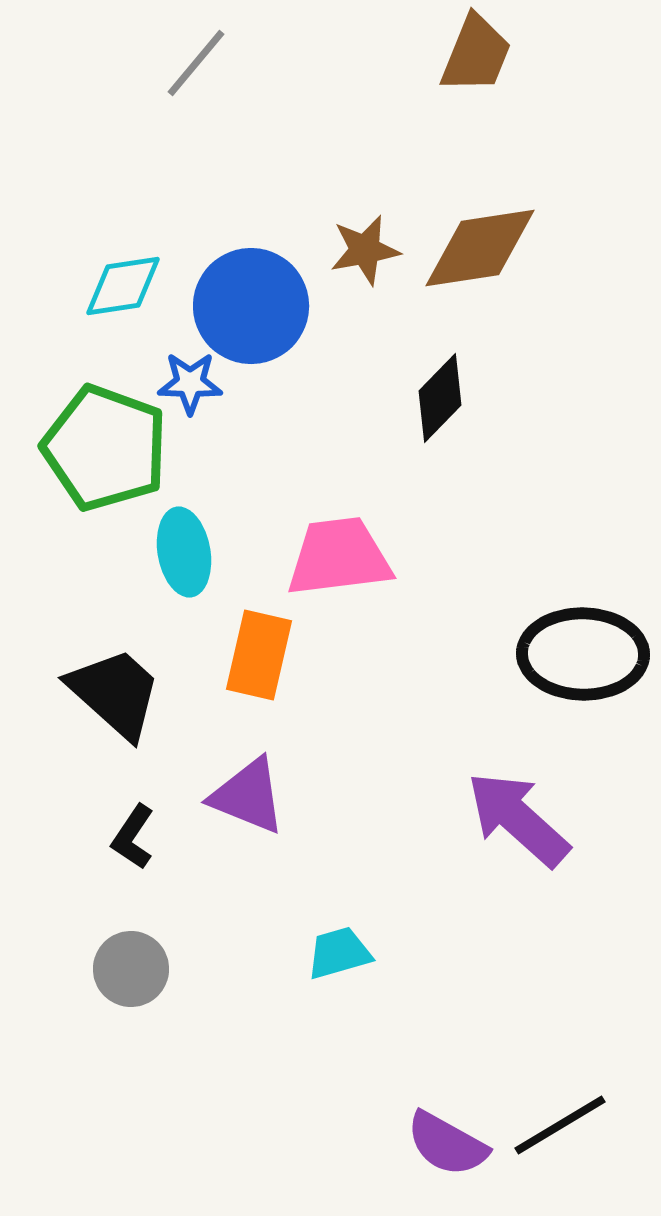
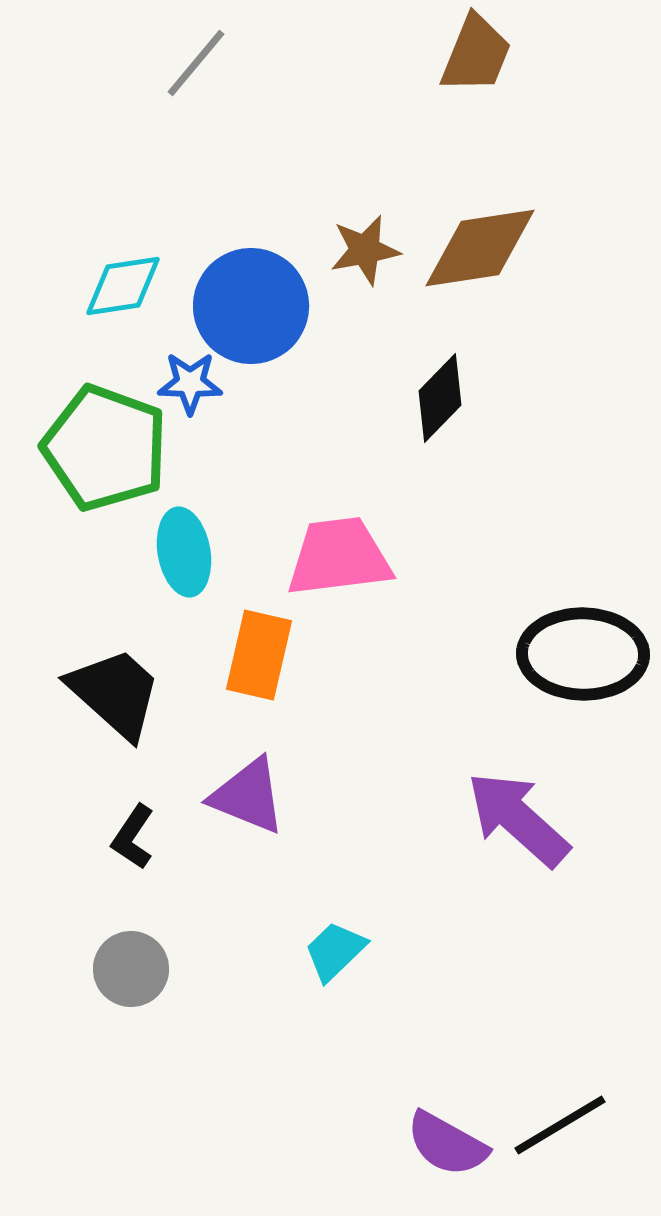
cyan trapezoid: moved 4 px left, 2 px up; rotated 28 degrees counterclockwise
